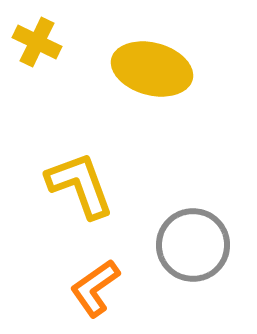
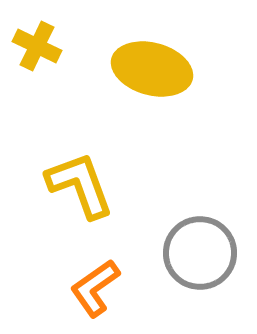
yellow cross: moved 4 px down
gray circle: moved 7 px right, 8 px down
